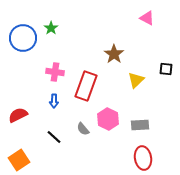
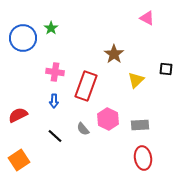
black line: moved 1 px right, 1 px up
